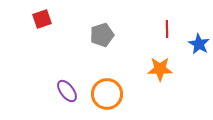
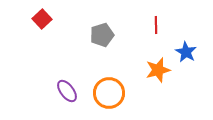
red square: rotated 24 degrees counterclockwise
red line: moved 11 px left, 4 px up
blue star: moved 13 px left, 8 px down
orange star: moved 2 px left, 1 px down; rotated 15 degrees counterclockwise
orange circle: moved 2 px right, 1 px up
